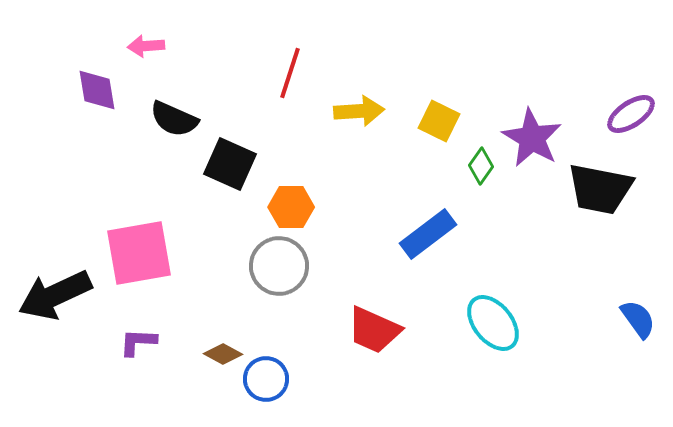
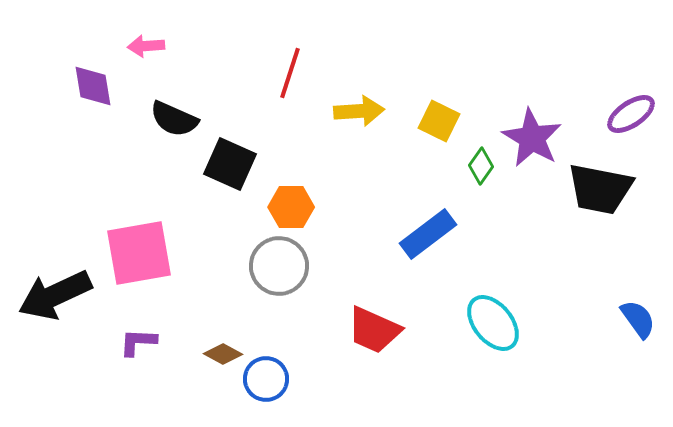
purple diamond: moved 4 px left, 4 px up
